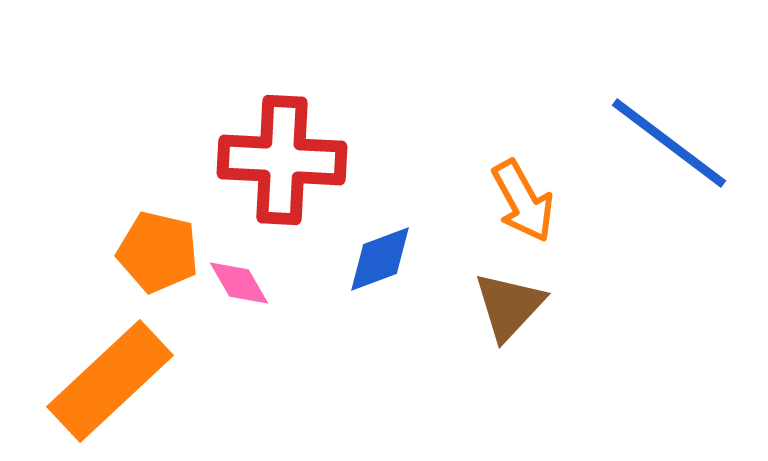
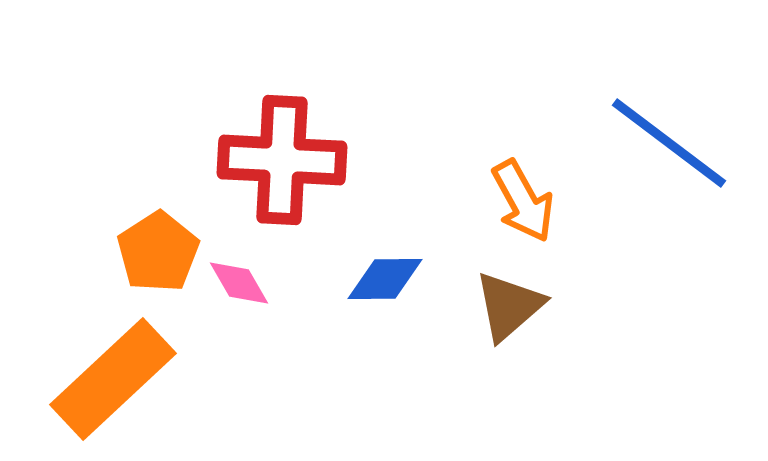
orange pentagon: rotated 26 degrees clockwise
blue diamond: moved 5 px right, 20 px down; rotated 20 degrees clockwise
brown triangle: rotated 6 degrees clockwise
orange rectangle: moved 3 px right, 2 px up
